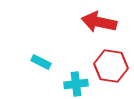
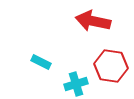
red arrow: moved 6 px left, 1 px up
cyan cross: rotated 10 degrees counterclockwise
